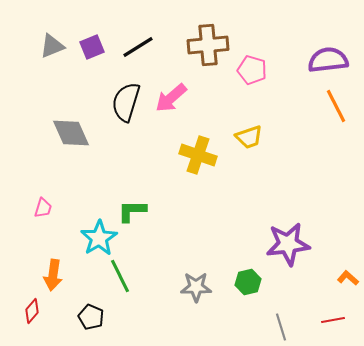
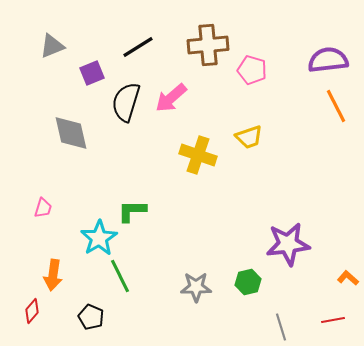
purple square: moved 26 px down
gray diamond: rotated 12 degrees clockwise
